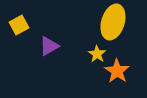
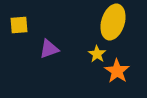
yellow square: rotated 24 degrees clockwise
purple triangle: moved 3 px down; rotated 10 degrees clockwise
